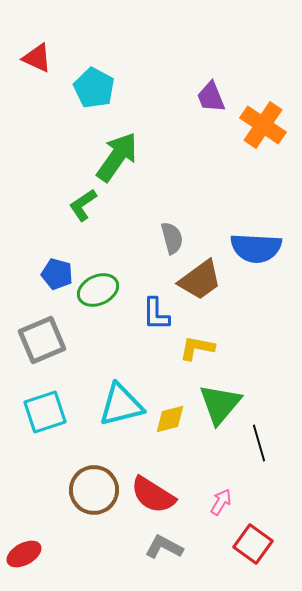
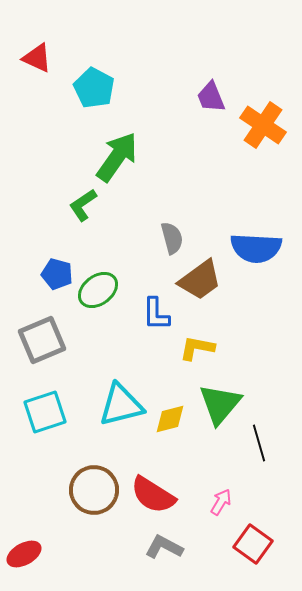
green ellipse: rotated 12 degrees counterclockwise
